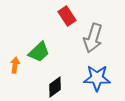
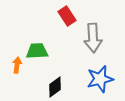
gray arrow: rotated 20 degrees counterclockwise
green trapezoid: moved 2 px left, 1 px up; rotated 140 degrees counterclockwise
orange arrow: moved 2 px right
blue star: moved 3 px right, 1 px down; rotated 16 degrees counterclockwise
